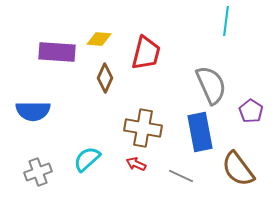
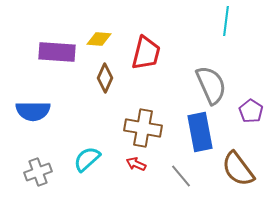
gray line: rotated 25 degrees clockwise
